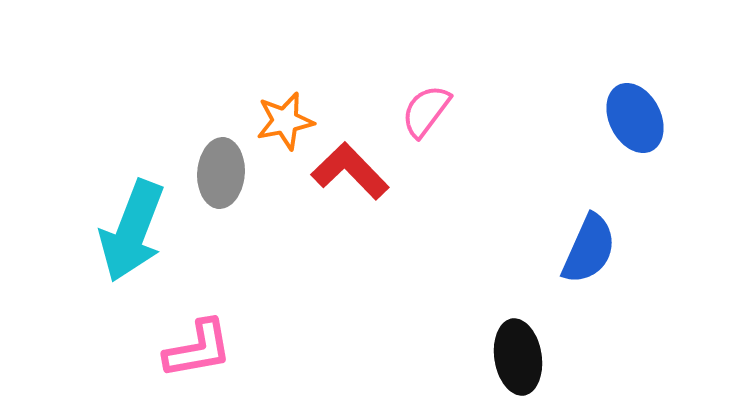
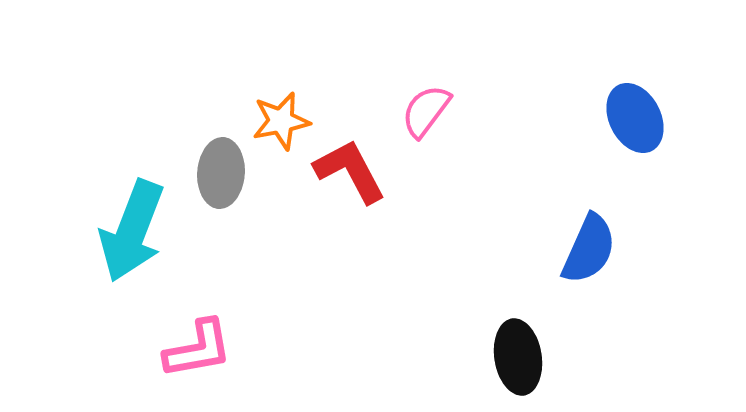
orange star: moved 4 px left
red L-shape: rotated 16 degrees clockwise
